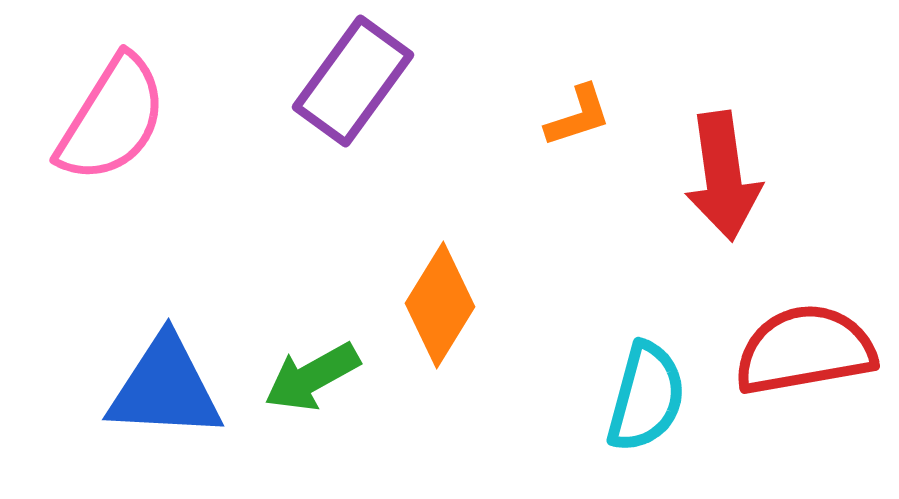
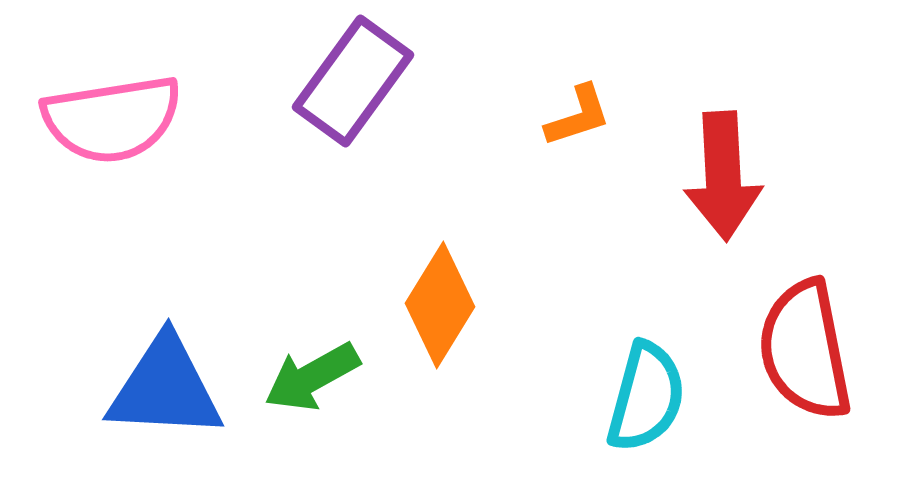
pink semicircle: rotated 49 degrees clockwise
red arrow: rotated 5 degrees clockwise
red semicircle: rotated 91 degrees counterclockwise
